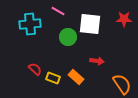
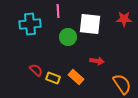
pink line: rotated 56 degrees clockwise
red semicircle: moved 1 px right, 1 px down
